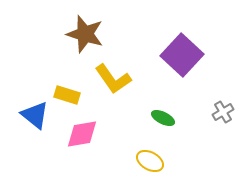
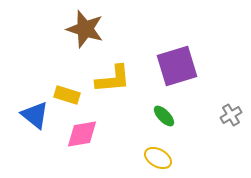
brown star: moved 5 px up
purple square: moved 5 px left, 11 px down; rotated 30 degrees clockwise
yellow L-shape: rotated 60 degrees counterclockwise
gray cross: moved 8 px right, 3 px down
green ellipse: moved 1 px right, 2 px up; rotated 20 degrees clockwise
yellow ellipse: moved 8 px right, 3 px up
